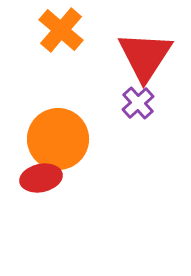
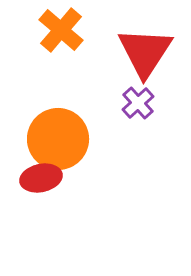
red triangle: moved 4 px up
